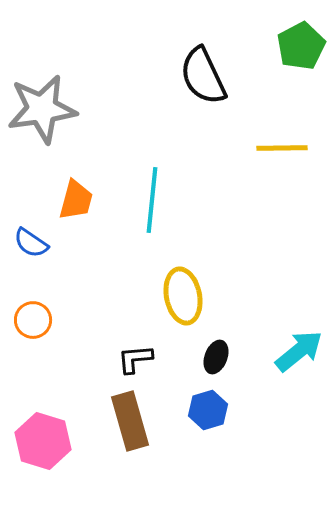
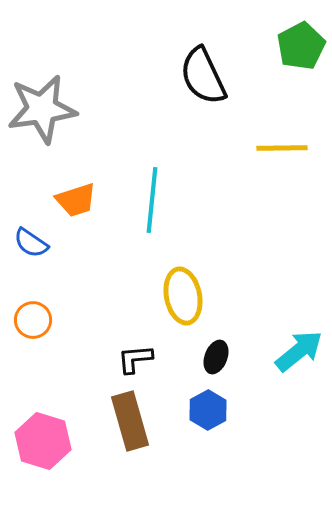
orange trapezoid: rotated 57 degrees clockwise
blue hexagon: rotated 12 degrees counterclockwise
